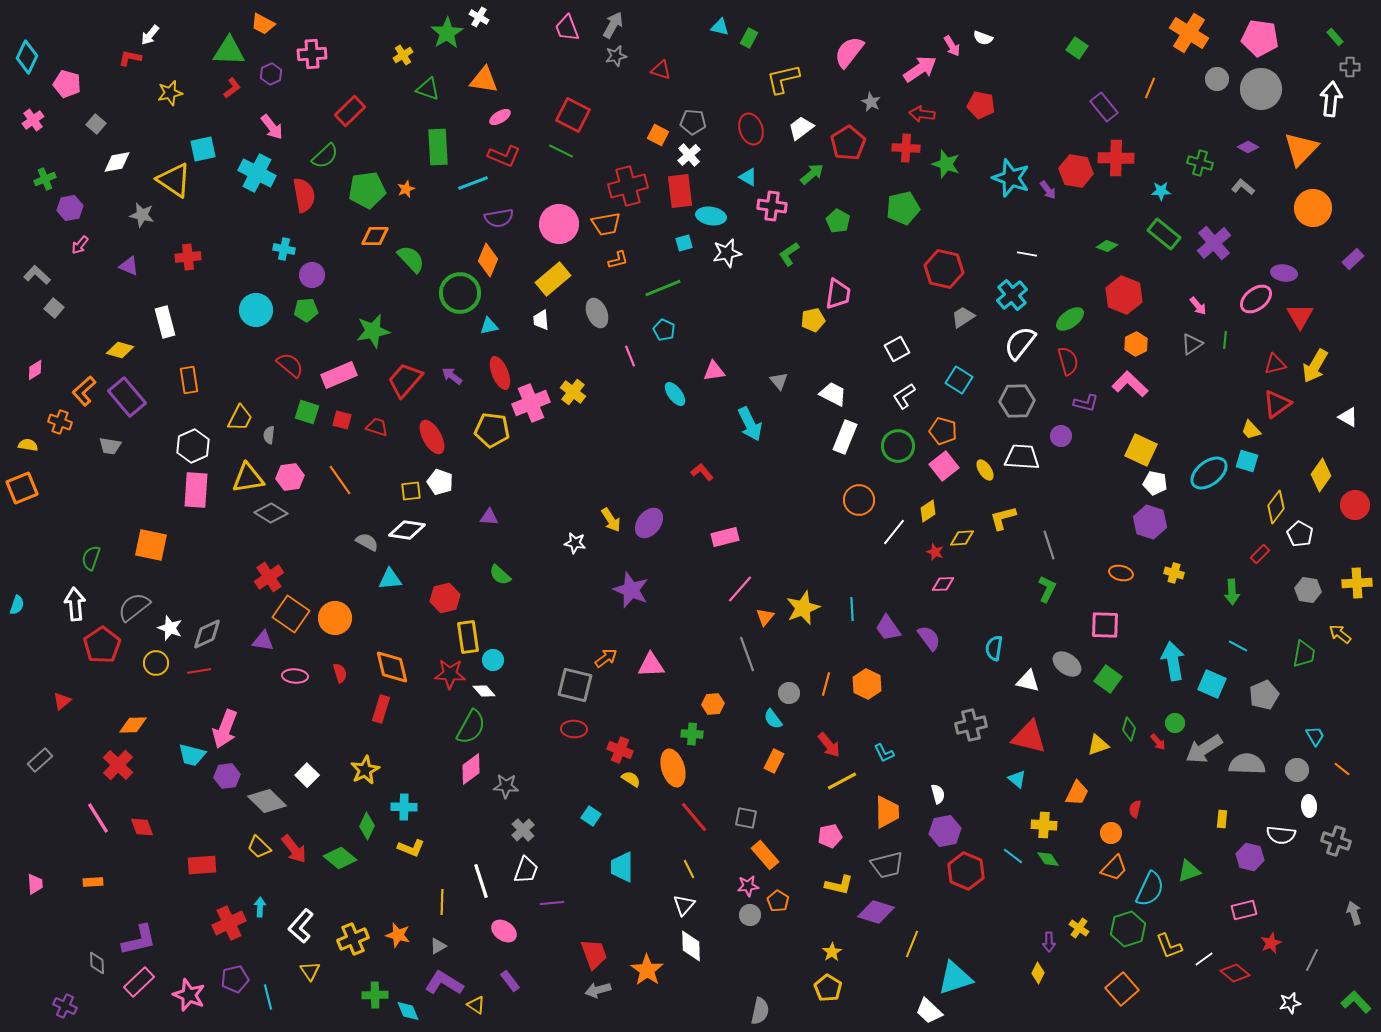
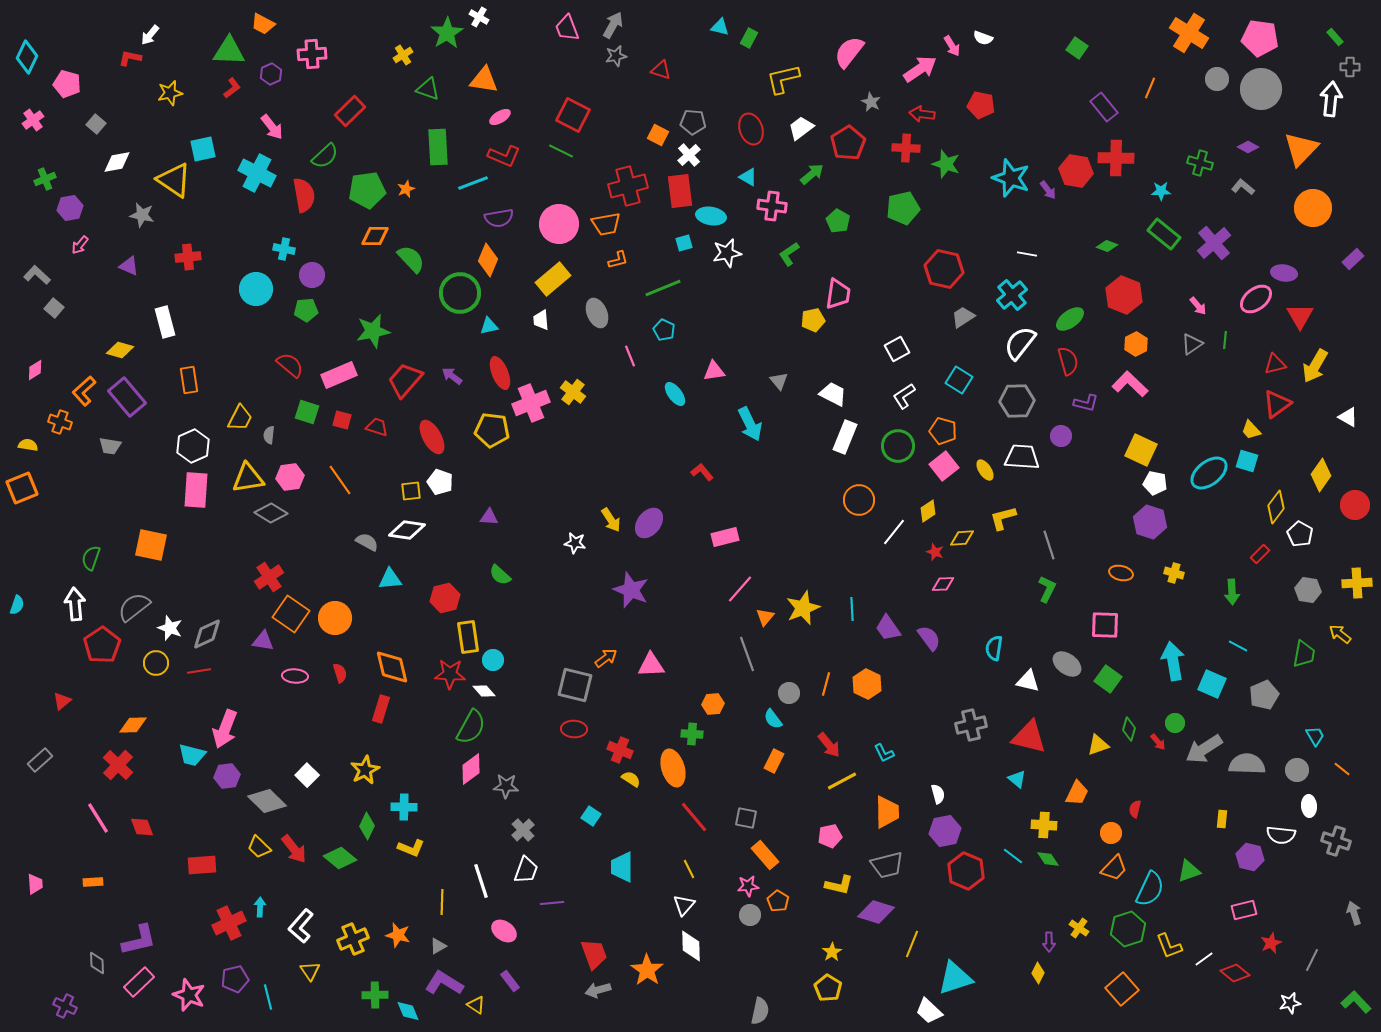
cyan circle at (256, 310): moved 21 px up
